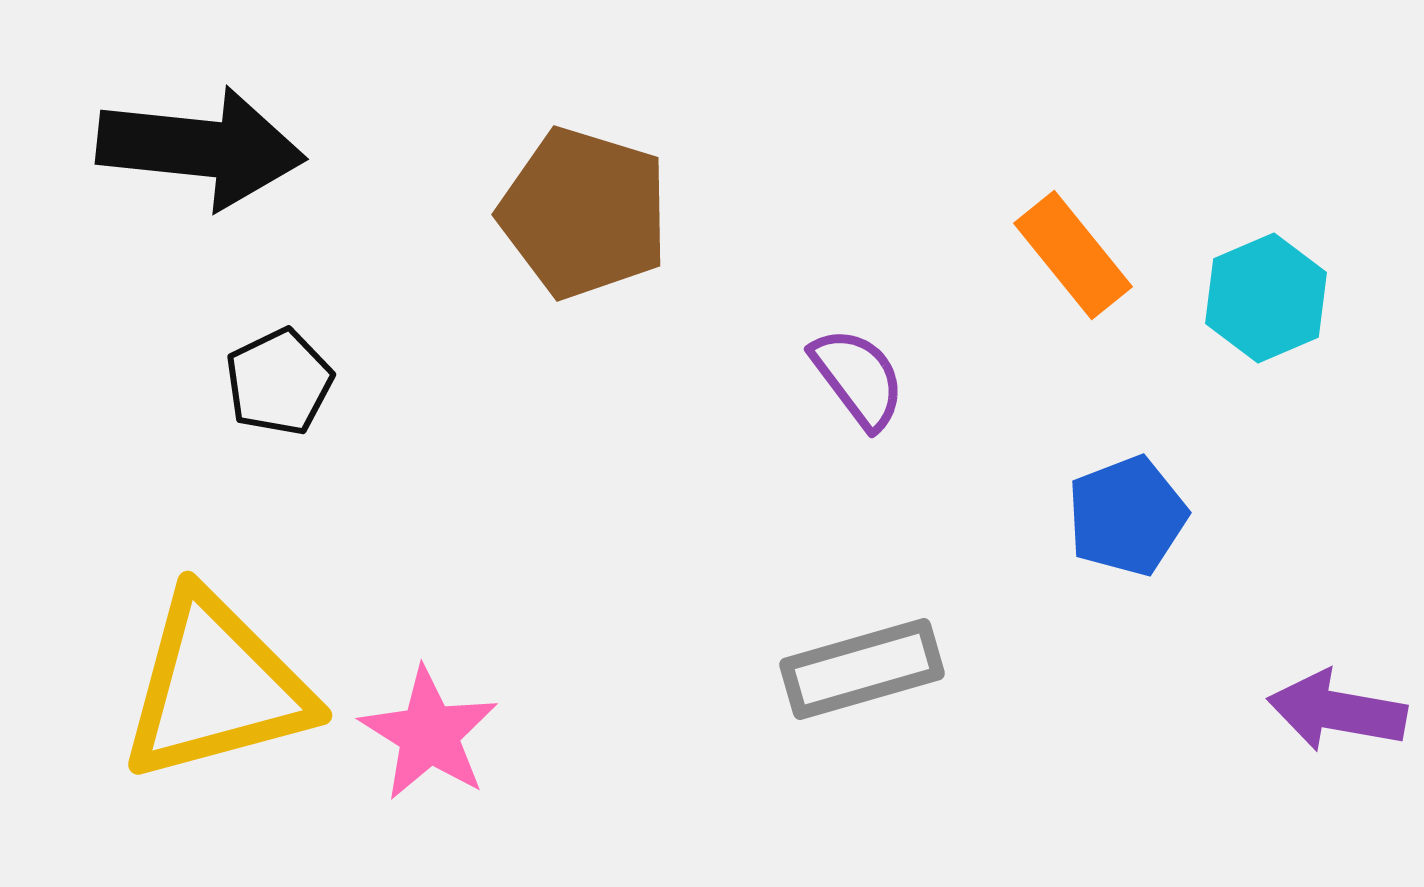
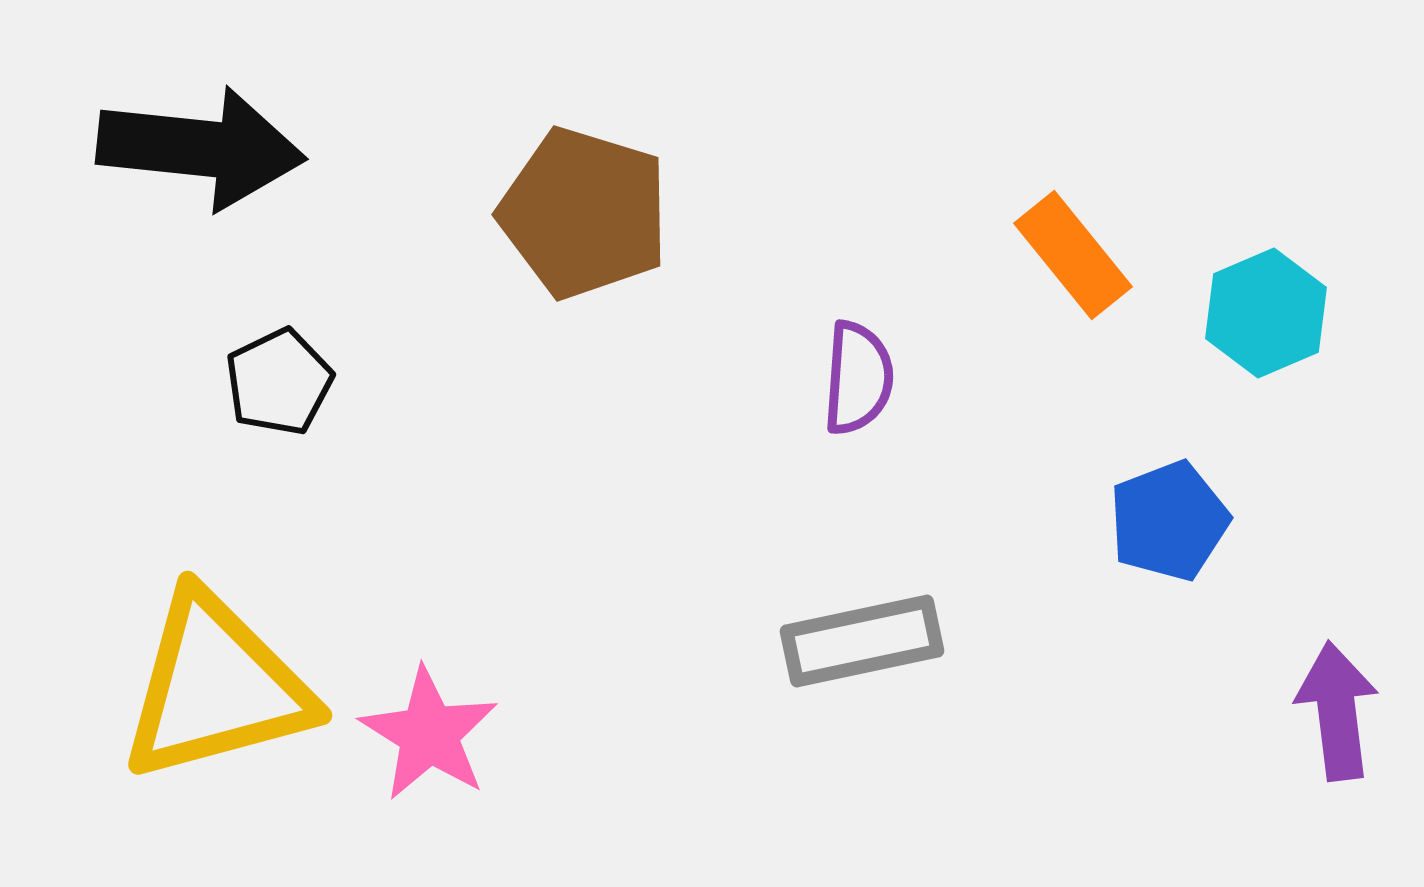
cyan hexagon: moved 15 px down
purple semicircle: rotated 41 degrees clockwise
blue pentagon: moved 42 px right, 5 px down
gray rectangle: moved 28 px up; rotated 4 degrees clockwise
purple arrow: rotated 73 degrees clockwise
